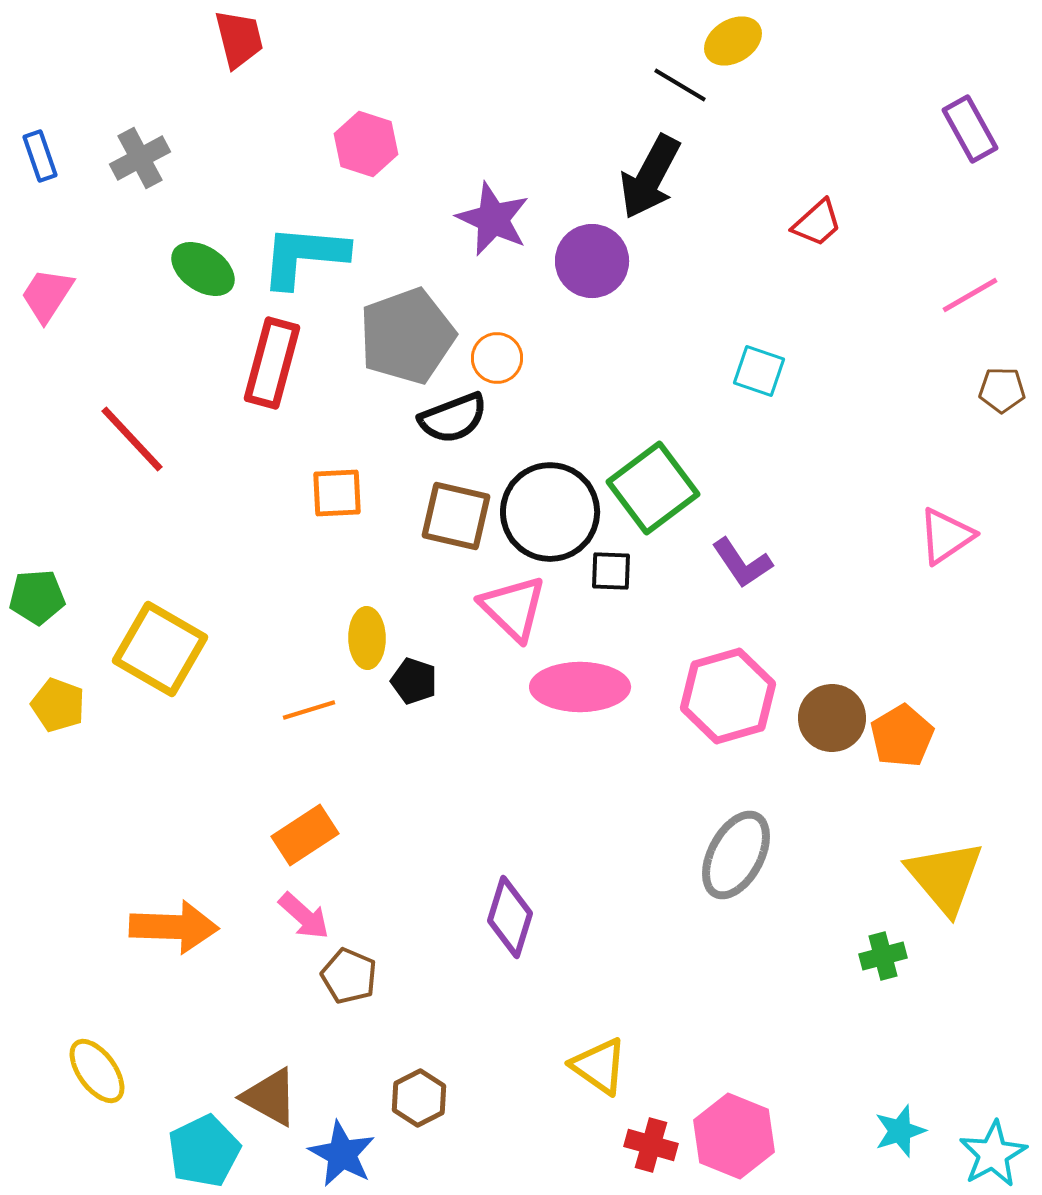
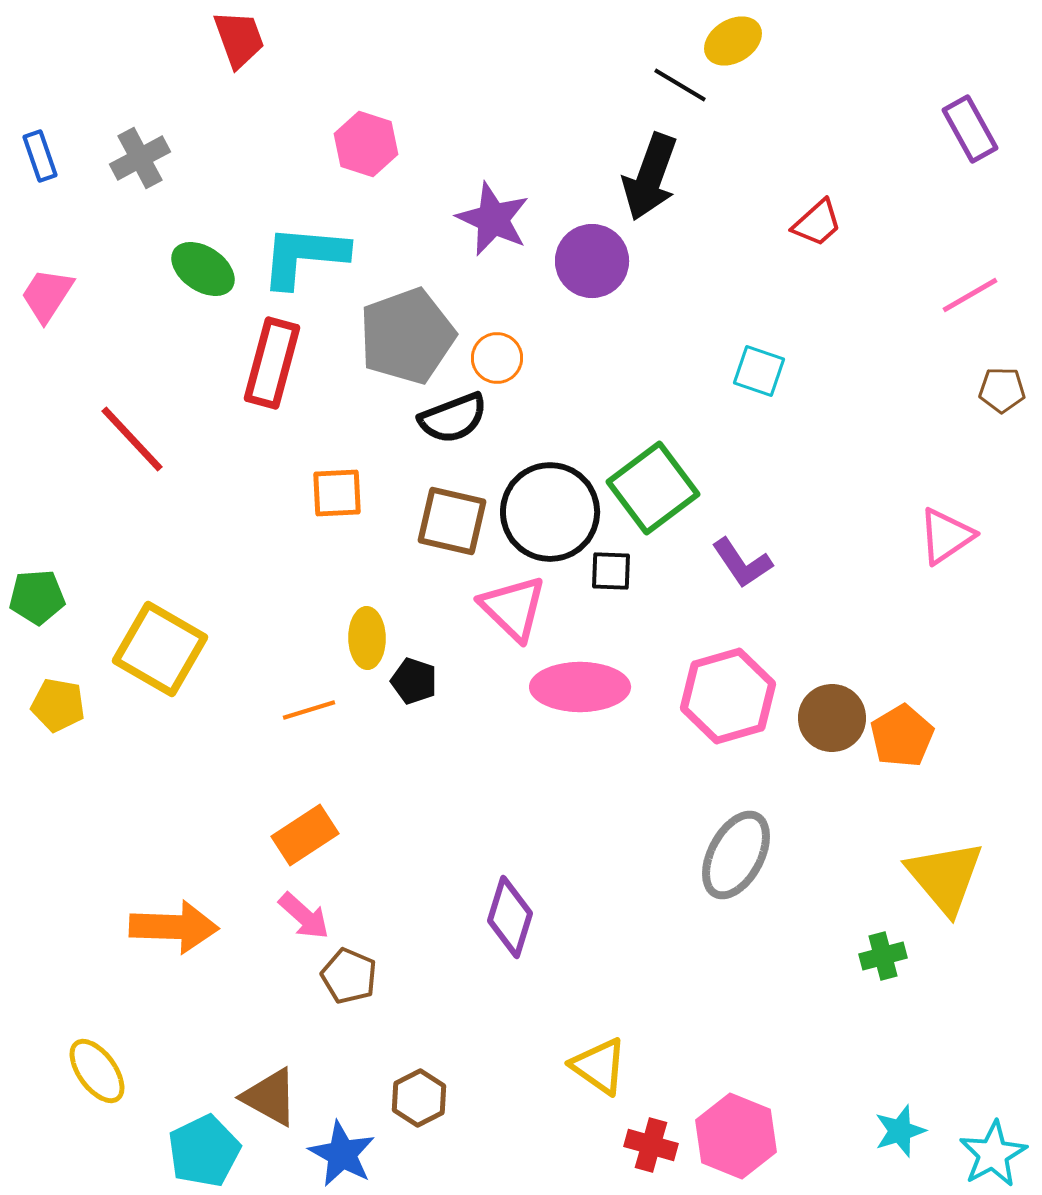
red trapezoid at (239, 39): rotated 6 degrees counterclockwise
black arrow at (650, 177): rotated 8 degrees counterclockwise
brown square at (456, 516): moved 4 px left, 5 px down
yellow pentagon at (58, 705): rotated 10 degrees counterclockwise
pink hexagon at (734, 1136): moved 2 px right
